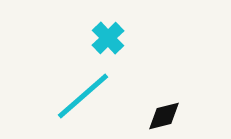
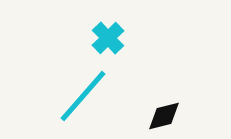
cyan line: rotated 8 degrees counterclockwise
